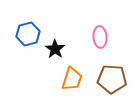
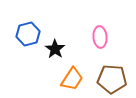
orange trapezoid: rotated 15 degrees clockwise
